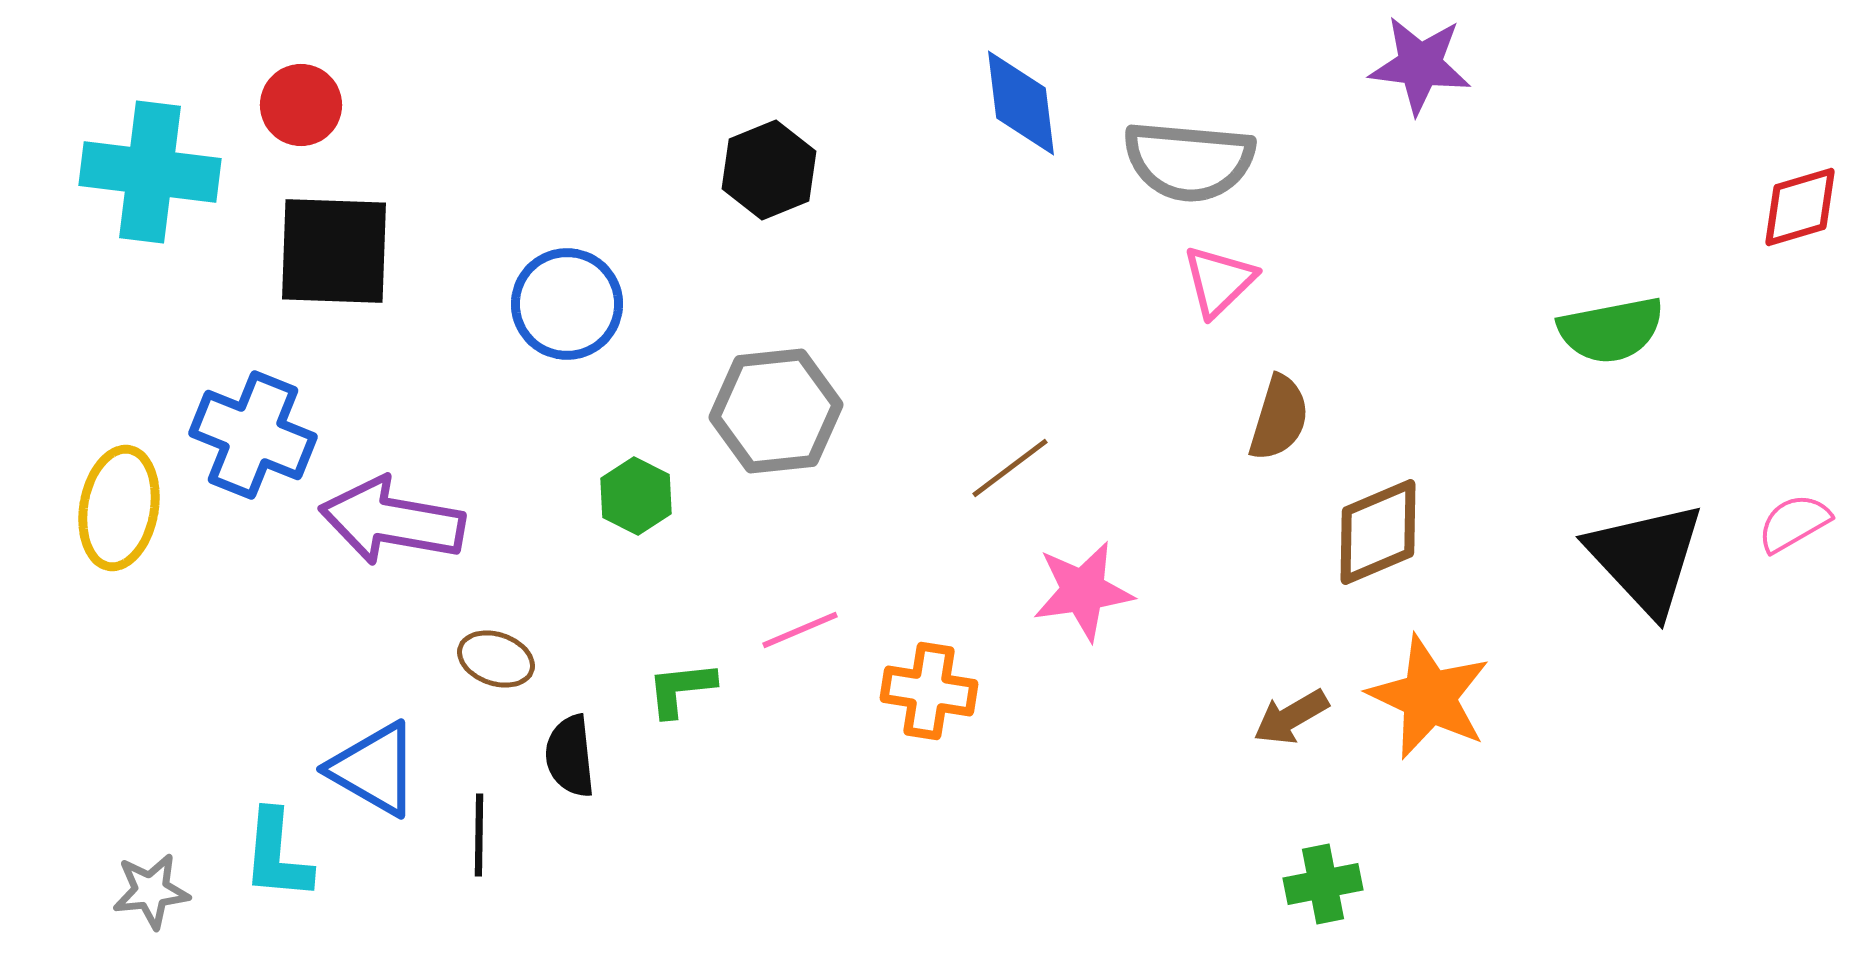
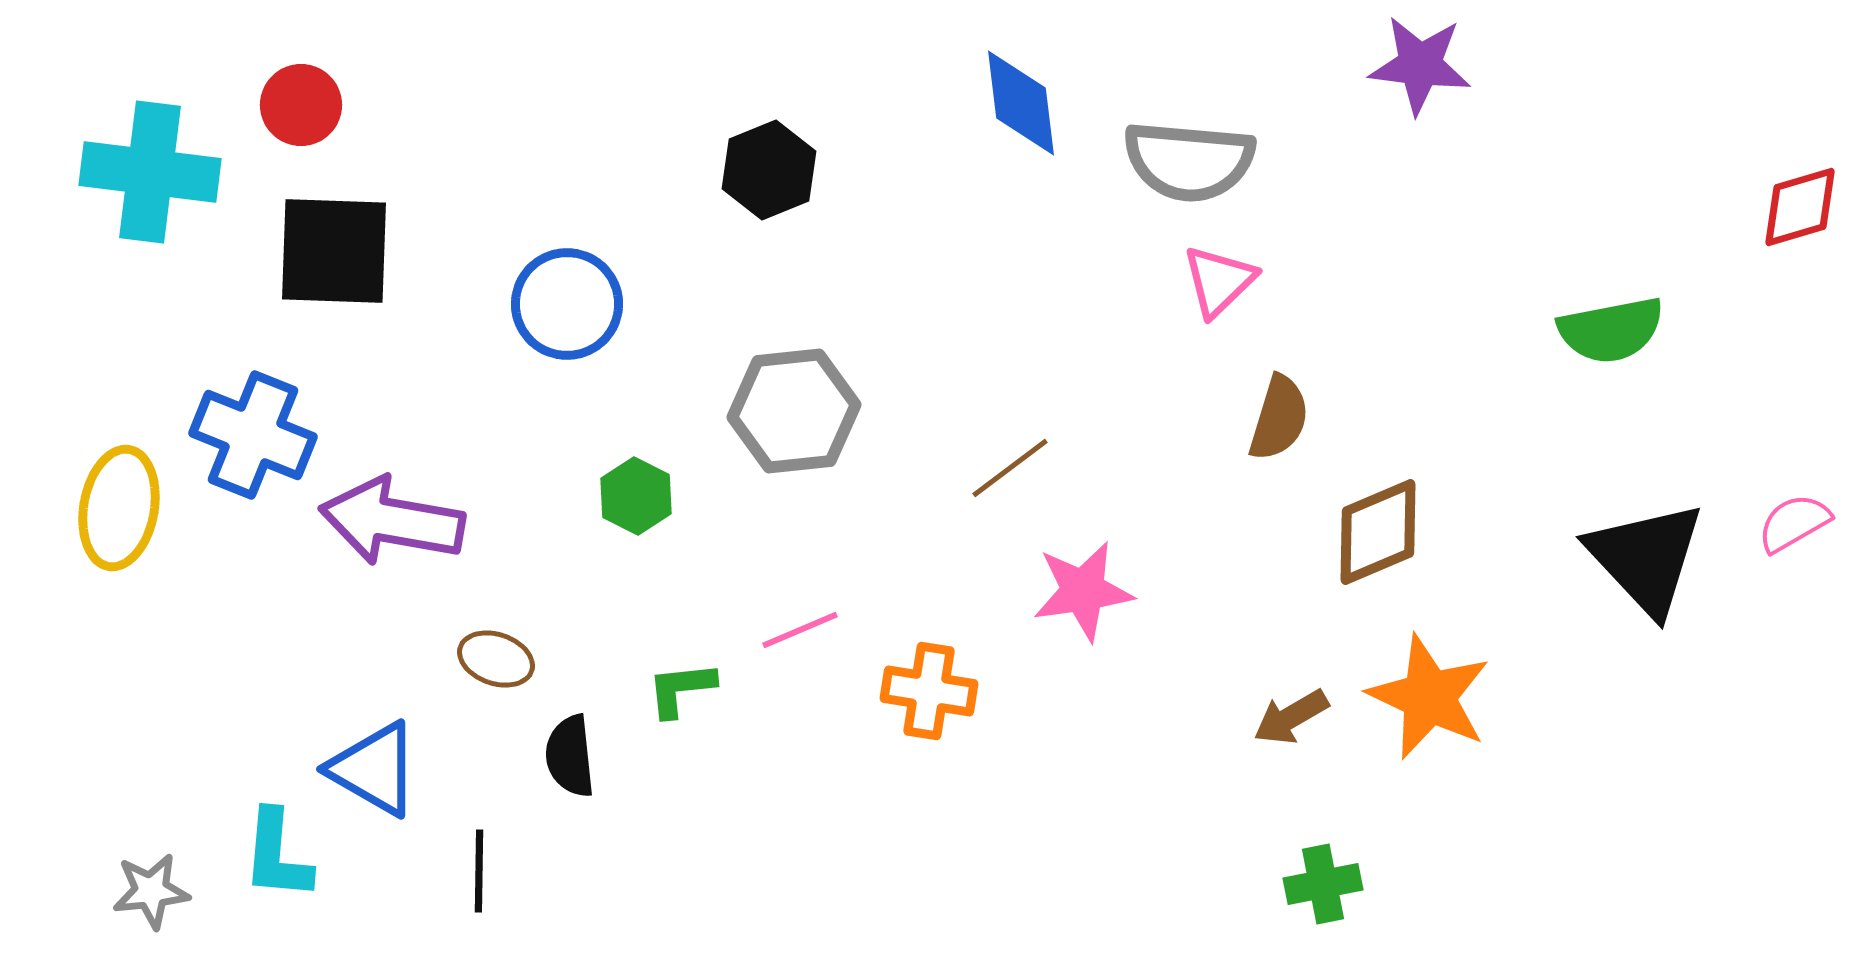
gray hexagon: moved 18 px right
black line: moved 36 px down
